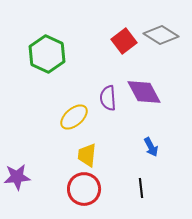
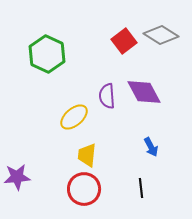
purple semicircle: moved 1 px left, 2 px up
